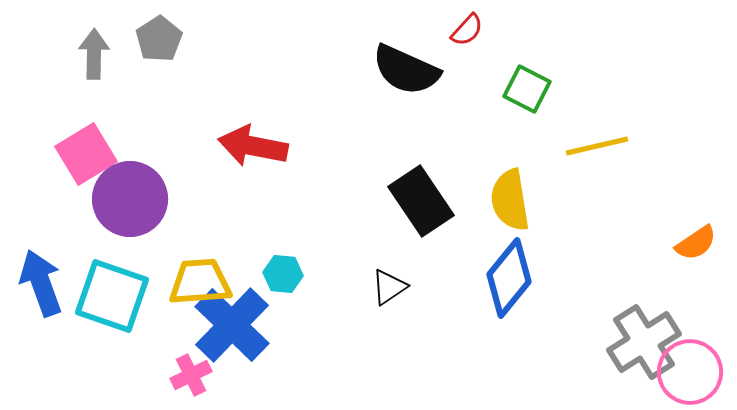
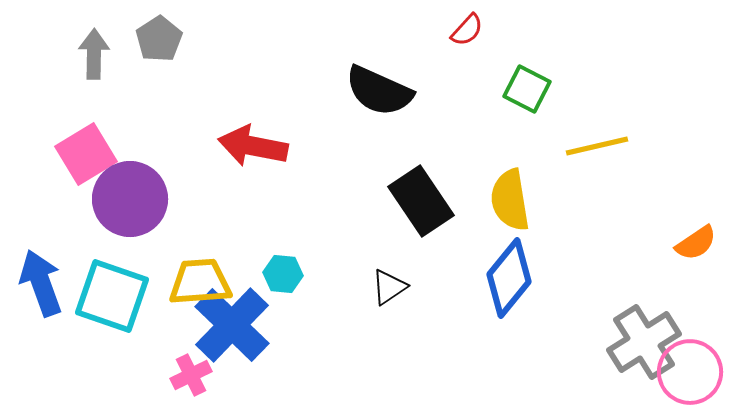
black semicircle: moved 27 px left, 21 px down
